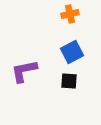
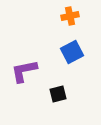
orange cross: moved 2 px down
black square: moved 11 px left, 13 px down; rotated 18 degrees counterclockwise
